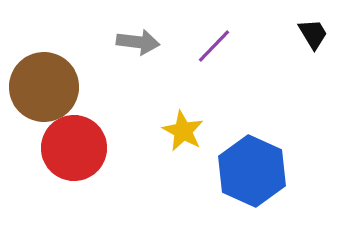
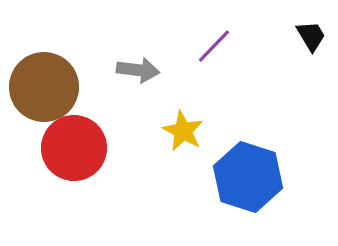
black trapezoid: moved 2 px left, 2 px down
gray arrow: moved 28 px down
blue hexagon: moved 4 px left, 6 px down; rotated 6 degrees counterclockwise
